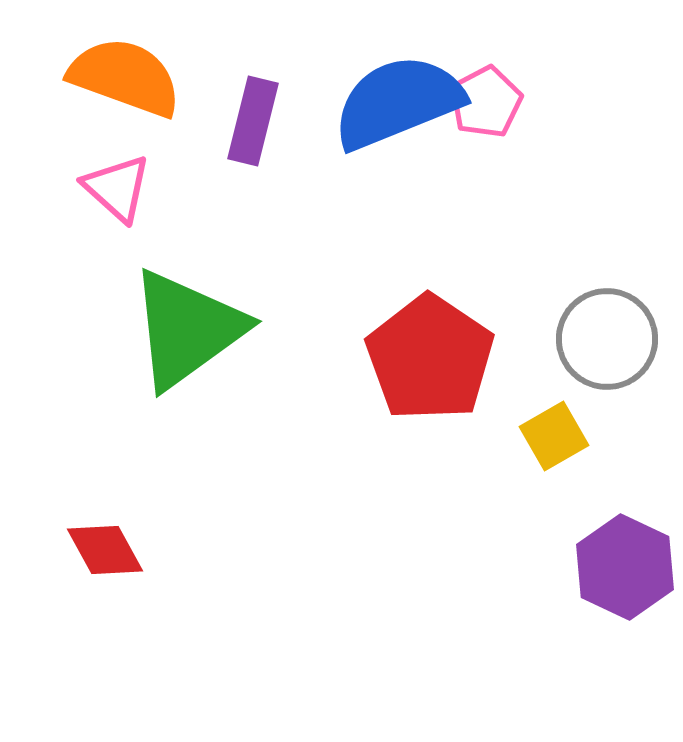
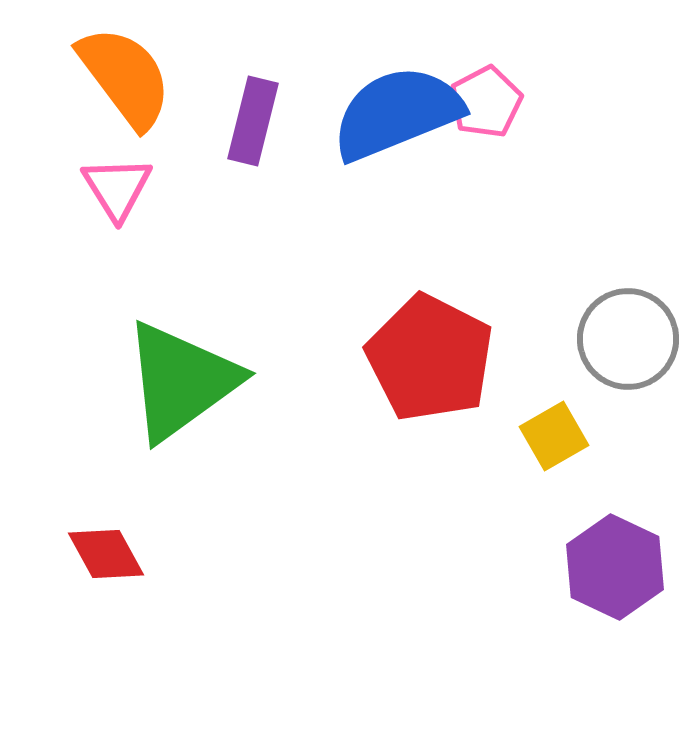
orange semicircle: rotated 33 degrees clockwise
blue semicircle: moved 1 px left, 11 px down
pink triangle: rotated 16 degrees clockwise
green triangle: moved 6 px left, 52 px down
gray circle: moved 21 px right
red pentagon: rotated 7 degrees counterclockwise
red diamond: moved 1 px right, 4 px down
purple hexagon: moved 10 px left
